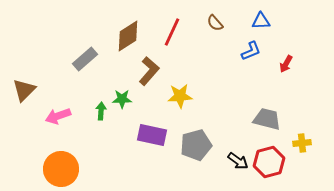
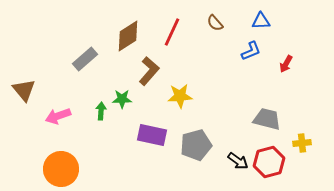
brown triangle: rotated 25 degrees counterclockwise
